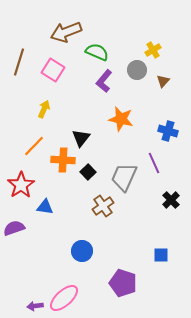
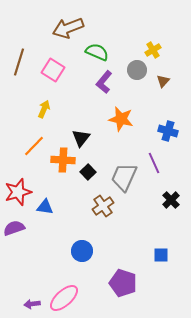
brown arrow: moved 2 px right, 4 px up
purple L-shape: moved 1 px down
red star: moved 3 px left, 7 px down; rotated 16 degrees clockwise
purple arrow: moved 3 px left, 2 px up
